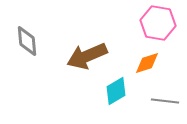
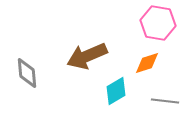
gray diamond: moved 32 px down
